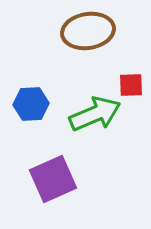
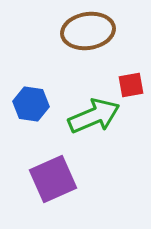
red square: rotated 8 degrees counterclockwise
blue hexagon: rotated 12 degrees clockwise
green arrow: moved 1 px left, 2 px down
